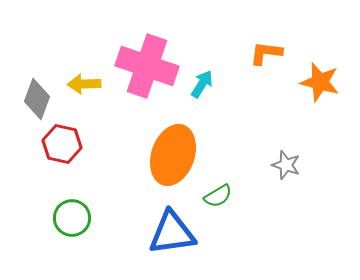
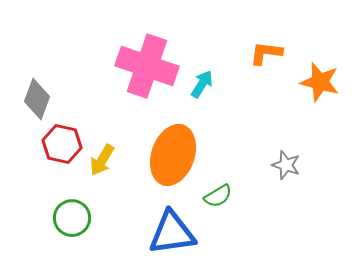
yellow arrow: moved 18 px right, 76 px down; rotated 56 degrees counterclockwise
